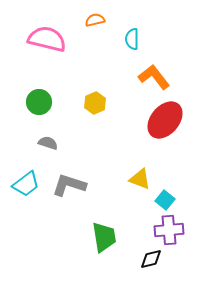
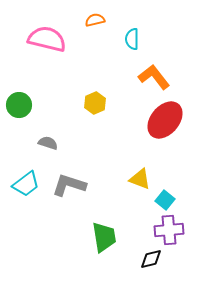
green circle: moved 20 px left, 3 px down
